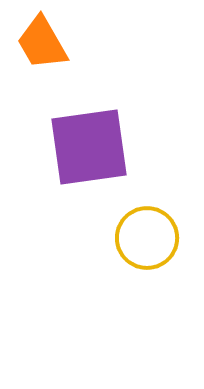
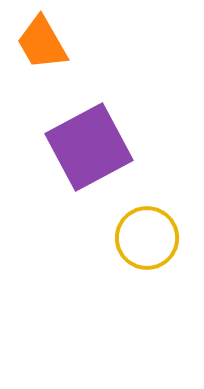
purple square: rotated 20 degrees counterclockwise
